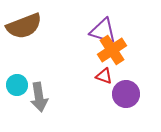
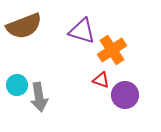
purple triangle: moved 21 px left
red triangle: moved 3 px left, 4 px down
purple circle: moved 1 px left, 1 px down
